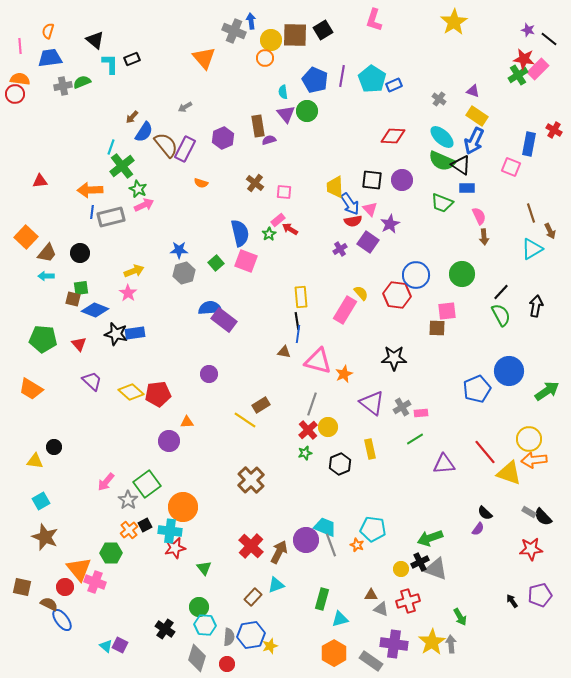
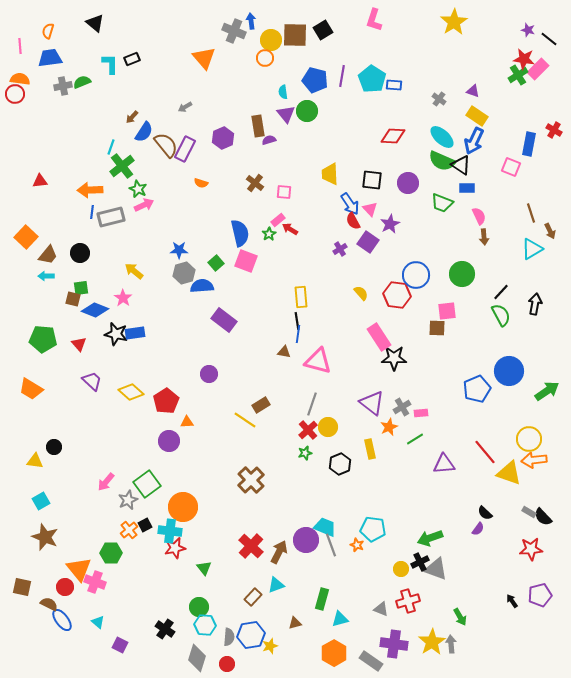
black triangle at (95, 40): moved 17 px up
blue pentagon at (315, 80): rotated 10 degrees counterclockwise
blue rectangle at (394, 85): rotated 28 degrees clockwise
purple circle at (402, 180): moved 6 px right, 3 px down
yellow trapezoid at (335, 187): moved 5 px left, 13 px up
red semicircle at (353, 221): rotated 72 degrees clockwise
brown trapezoid at (47, 253): moved 1 px right, 2 px down
yellow arrow at (134, 271): rotated 120 degrees counterclockwise
pink star at (128, 293): moved 5 px left, 5 px down
black arrow at (536, 306): moved 1 px left, 2 px up
blue semicircle at (210, 308): moved 8 px left, 22 px up
pink rectangle at (345, 310): moved 34 px right, 27 px down; rotated 64 degrees counterclockwise
orange star at (344, 374): moved 45 px right, 53 px down
red pentagon at (158, 394): moved 8 px right, 7 px down; rotated 25 degrees counterclockwise
gray star at (128, 500): rotated 12 degrees clockwise
brown triangle at (371, 595): moved 76 px left, 28 px down; rotated 16 degrees counterclockwise
cyan triangle at (106, 646): moved 8 px left, 24 px up
